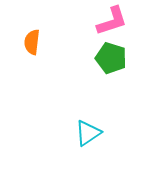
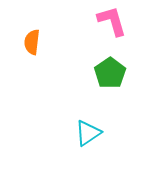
pink L-shape: rotated 88 degrees counterclockwise
green pentagon: moved 1 px left, 15 px down; rotated 20 degrees clockwise
